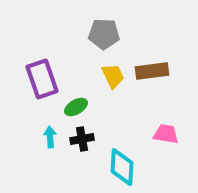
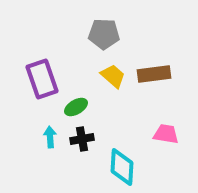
brown rectangle: moved 2 px right, 3 px down
yellow trapezoid: rotated 24 degrees counterclockwise
